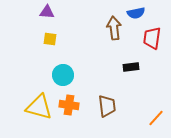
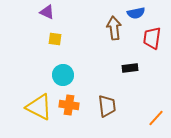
purple triangle: rotated 21 degrees clockwise
yellow square: moved 5 px right
black rectangle: moved 1 px left, 1 px down
yellow triangle: rotated 12 degrees clockwise
